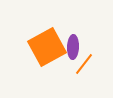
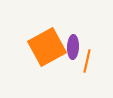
orange line: moved 3 px right, 3 px up; rotated 25 degrees counterclockwise
